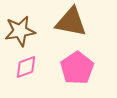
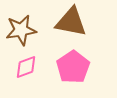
brown star: moved 1 px right, 1 px up
pink pentagon: moved 4 px left, 1 px up
